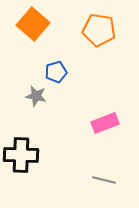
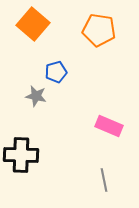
pink rectangle: moved 4 px right, 3 px down; rotated 44 degrees clockwise
gray line: rotated 65 degrees clockwise
